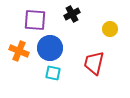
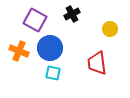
purple square: rotated 25 degrees clockwise
red trapezoid: moved 3 px right; rotated 20 degrees counterclockwise
